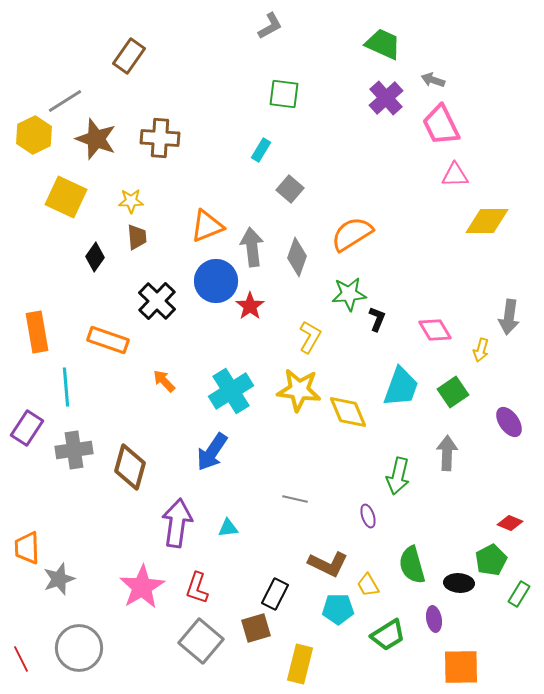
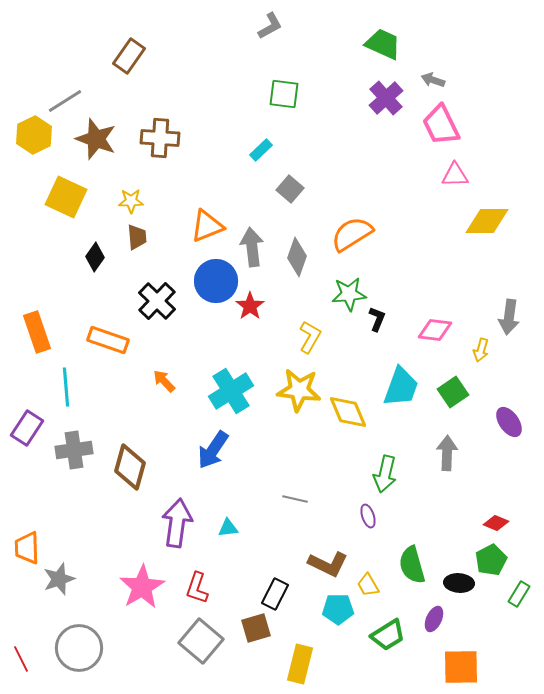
cyan rectangle at (261, 150): rotated 15 degrees clockwise
pink diamond at (435, 330): rotated 52 degrees counterclockwise
orange rectangle at (37, 332): rotated 9 degrees counterclockwise
blue arrow at (212, 452): moved 1 px right, 2 px up
green arrow at (398, 476): moved 13 px left, 2 px up
red diamond at (510, 523): moved 14 px left
purple ellipse at (434, 619): rotated 35 degrees clockwise
